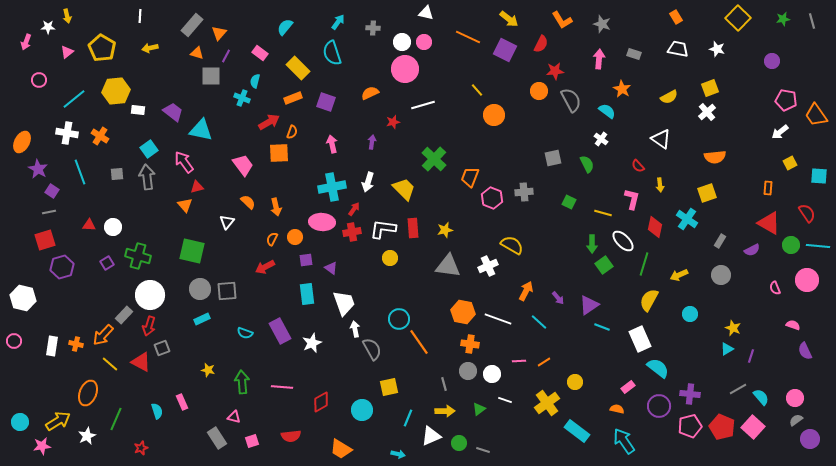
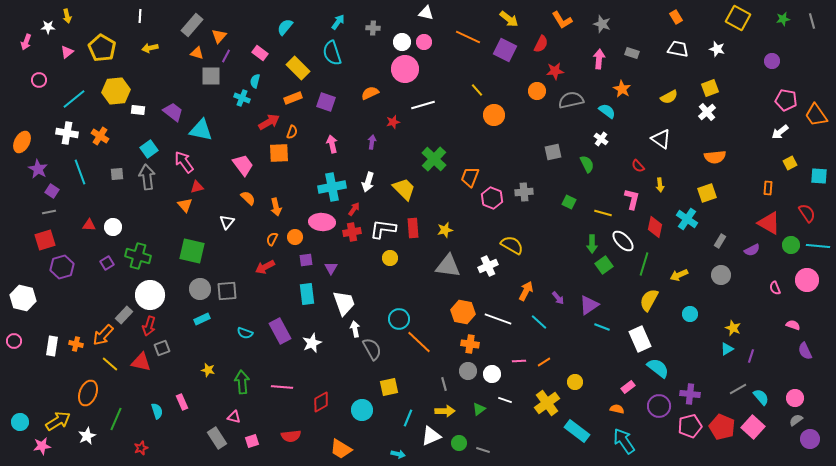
yellow square at (738, 18): rotated 15 degrees counterclockwise
orange triangle at (219, 33): moved 3 px down
gray rectangle at (634, 54): moved 2 px left, 1 px up
orange circle at (539, 91): moved 2 px left
gray semicircle at (571, 100): rotated 75 degrees counterclockwise
gray square at (553, 158): moved 6 px up
orange semicircle at (248, 202): moved 4 px up
purple triangle at (331, 268): rotated 24 degrees clockwise
orange line at (419, 342): rotated 12 degrees counterclockwise
red triangle at (141, 362): rotated 15 degrees counterclockwise
